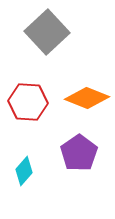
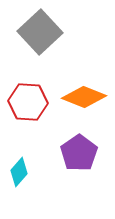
gray square: moved 7 px left
orange diamond: moved 3 px left, 1 px up
cyan diamond: moved 5 px left, 1 px down
